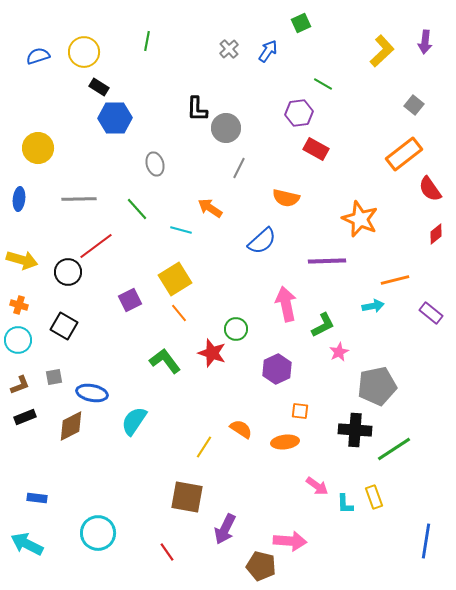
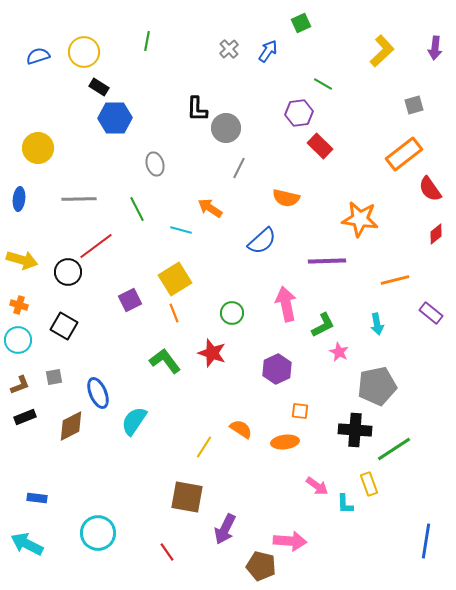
purple arrow at (425, 42): moved 10 px right, 6 px down
gray square at (414, 105): rotated 36 degrees clockwise
red rectangle at (316, 149): moved 4 px right, 3 px up; rotated 15 degrees clockwise
green line at (137, 209): rotated 15 degrees clockwise
orange star at (360, 219): rotated 15 degrees counterclockwise
cyan arrow at (373, 306): moved 4 px right, 18 px down; rotated 90 degrees clockwise
orange line at (179, 313): moved 5 px left; rotated 18 degrees clockwise
green circle at (236, 329): moved 4 px left, 16 px up
pink star at (339, 352): rotated 18 degrees counterclockwise
blue ellipse at (92, 393): moved 6 px right; rotated 56 degrees clockwise
yellow rectangle at (374, 497): moved 5 px left, 13 px up
